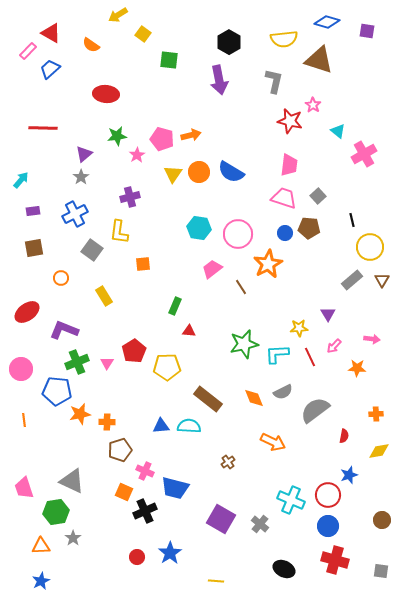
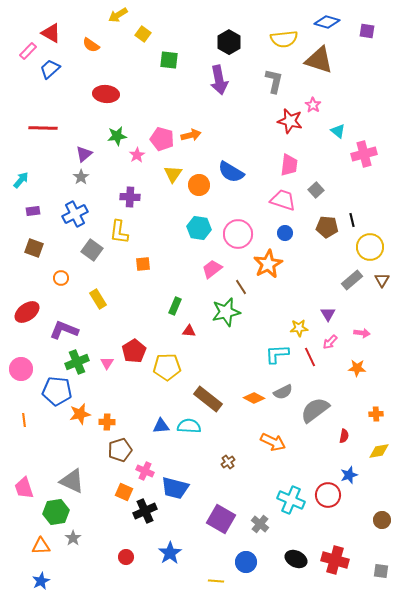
pink cross at (364, 154): rotated 15 degrees clockwise
orange circle at (199, 172): moved 13 px down
gray square at (318, 196): moved 2 px left, 6 px up
purple cross at (130, 197): rotated 18 degrees clockwise
pink trapezoid at (284, 198): moved 1 px left, 2 px down
brown pentagon at (309, 228): moved 18 px right, 1 px up
brown square at (34, 248): rotated 30 degrees clockwise
yellow rectangle at (104, 296): moved 6 px left, 3 px down
pink arrow at (372, 339): moved 10 px left, 6 px up
green star at (244, 344): moved 18 px left, 32 px up
pink arrow at (334, 346): moved 4 px left, 4 px up
orange diamond at (254, 398): rotated 40 degrees counterclockwise
blue circle at (328, 526): moved 82 px left, 36 px down
red circle at (137, 557): moved 11 px left
black ellipse at (284, 569): moved 12 px right, 10 px up
